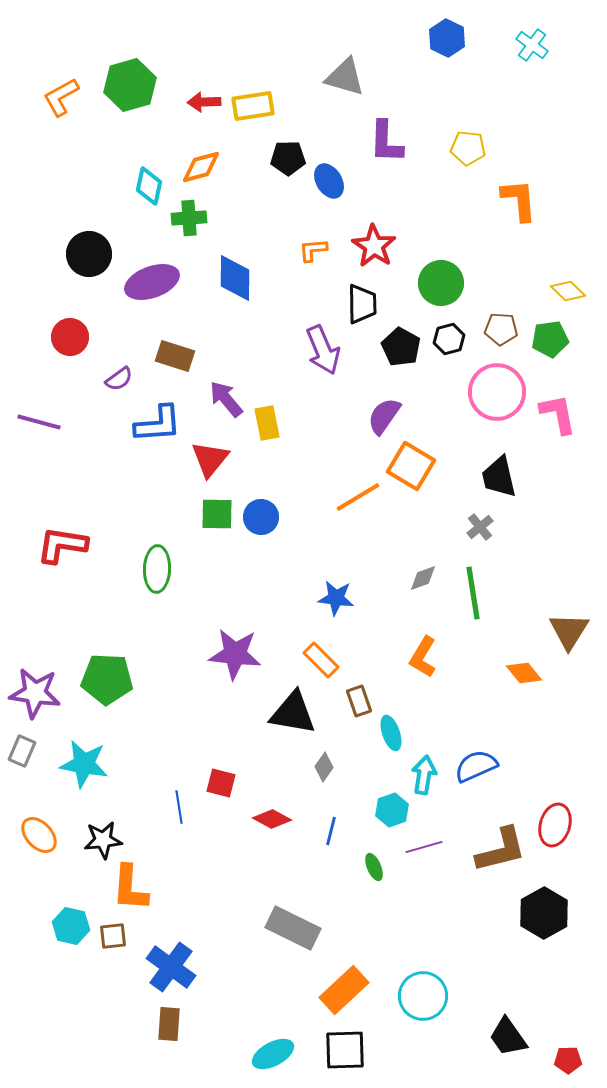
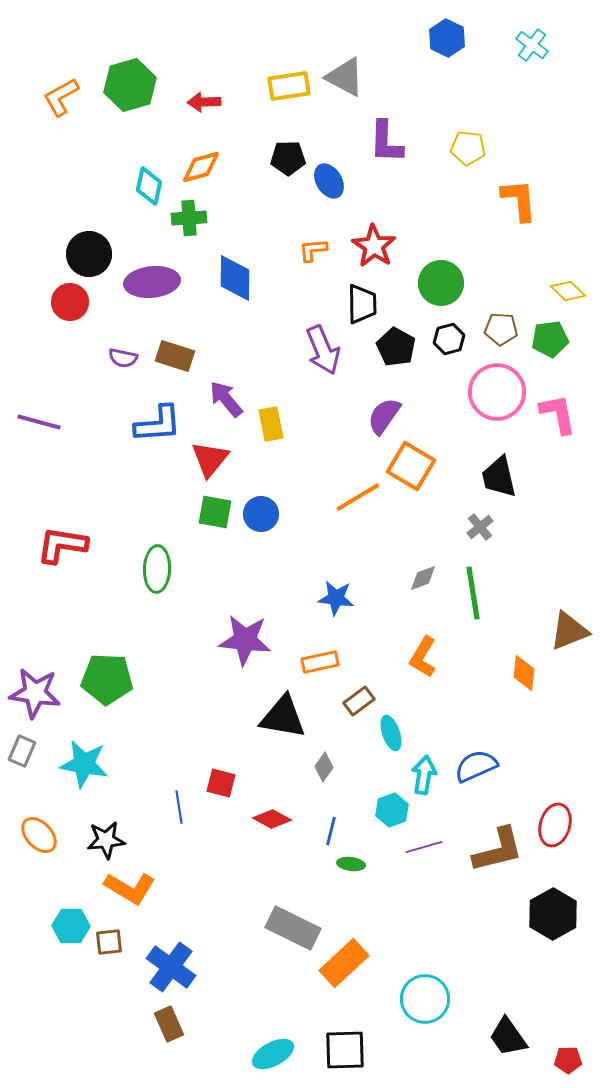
gray triangle at (345, 77): rotated 12 degrees clockwise
yellow rectangle at (253, 106): moved 36 px right, 20 px up
purple ellipse at (152, 282): rotated 14 degrees clockwise
red circle at (70, 337): moved 35 px up
black pentagon at (401, 347): moved 5 px left
purple semicircle at (119, 379): moved 4 px right, 21 px up; rotated 48 degrees clockwise
yellow rectangle at (267, 423): moved 4 px right, 1 px down
green square at (217, 514): moved 2 px left, 2 px up; rotated 9 degrees clockwise
blue circle at (261, 517): moved 3 px up
brown triangle at (569, 631): rotated 36 degrees clockwise
purple star at (235, 654): moved 10 px right, 14 px up
orange rectangle at (321, 660): moved 1 px left, 2 px down; rotated 57 degrees counterclockwise
orange diamond at (524, 673): rotated 45 degrees clockwise
brown rectangle at (359, 701): rotated 72 degrees clockwise
black triangle at (293, 713): moved 10 px left, 4 px down
black star at (103, 840): moved 3 px right
brown L-shape at (501, 850): moved 3 px left
green ellipse at (374, 867): moved 23 px left, 3 px up; rotated 60 degrees counterclockwise
orange L-shape at (130, 888): rotated 63 degrees counterclockwise
black hexagon at (544, 913): moved 9 px right, 1 px down
cyan hexagon at (71, 926): rotated 12 degrees counterclockwise
brown square at (113, 936): moved 4 px left, 6 px down
orange rectangle at (344, 990): moved 27 px up
cyan circle at (423, 996): moved 2 px right, 3 px down
brown rectangle at (169, 1024): rotated 28 degrees counterclockwise
